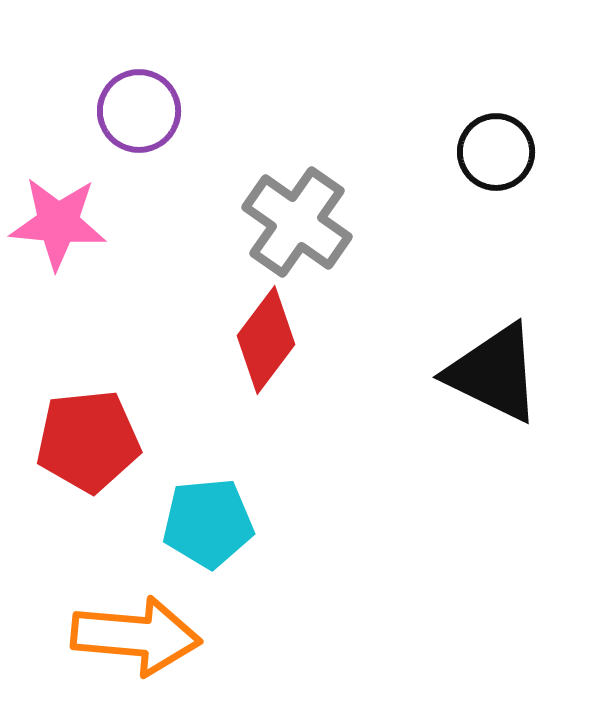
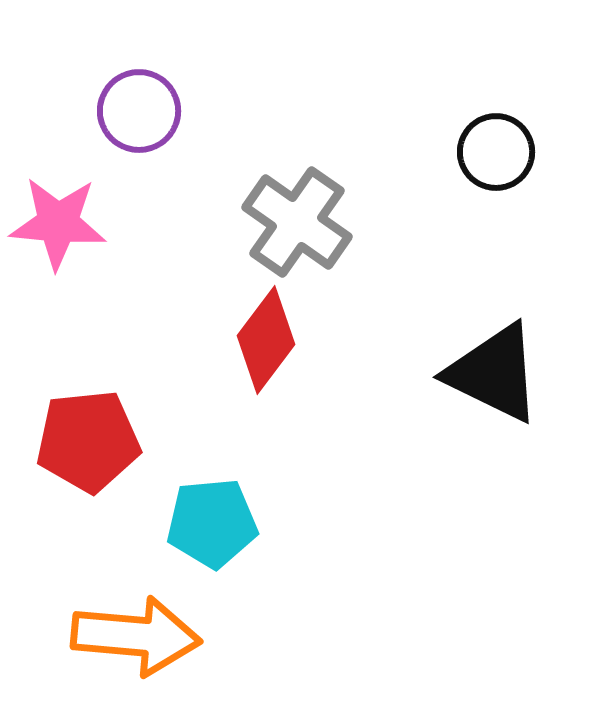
cyan pentagon: moved 4 px right
